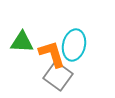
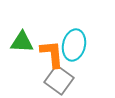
orange L-shape: rotated 12 degrees clockwise
gray square: moved 1 px right, 4 px down
